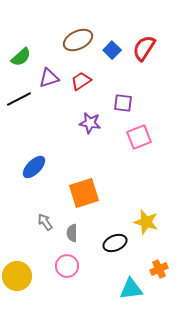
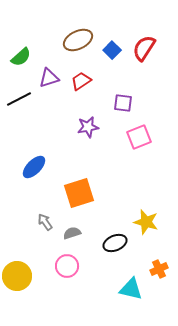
purple star: moved 2 px left, 4 px down; rotated 20 degrees counterclockwise
orange square: moved 5 px left
gray semicircle: rotated 72 degrees clockwise
cyan triangle: rotated 20 degrees clockwise
